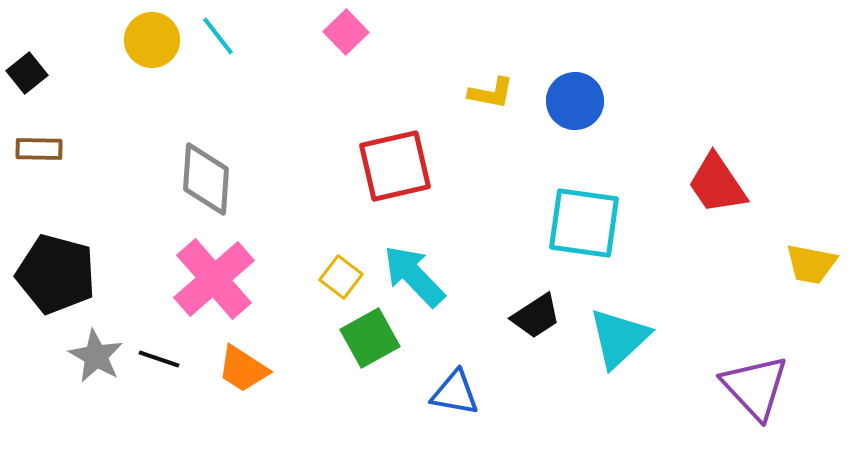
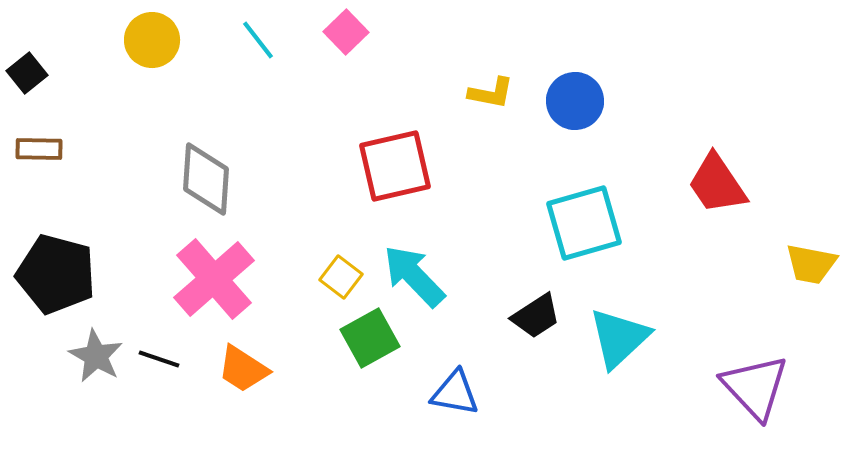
cyan line: moved 40 px right, 4 px down
cyan square: rotated 24 degrees counterclockwise
